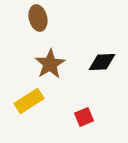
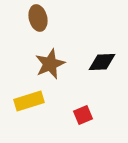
brown star: rotated 8 degrees clockwise
yellow rectangle: rotated 16 degrees clockwise
red square: moved 1 px left, 2 px up
